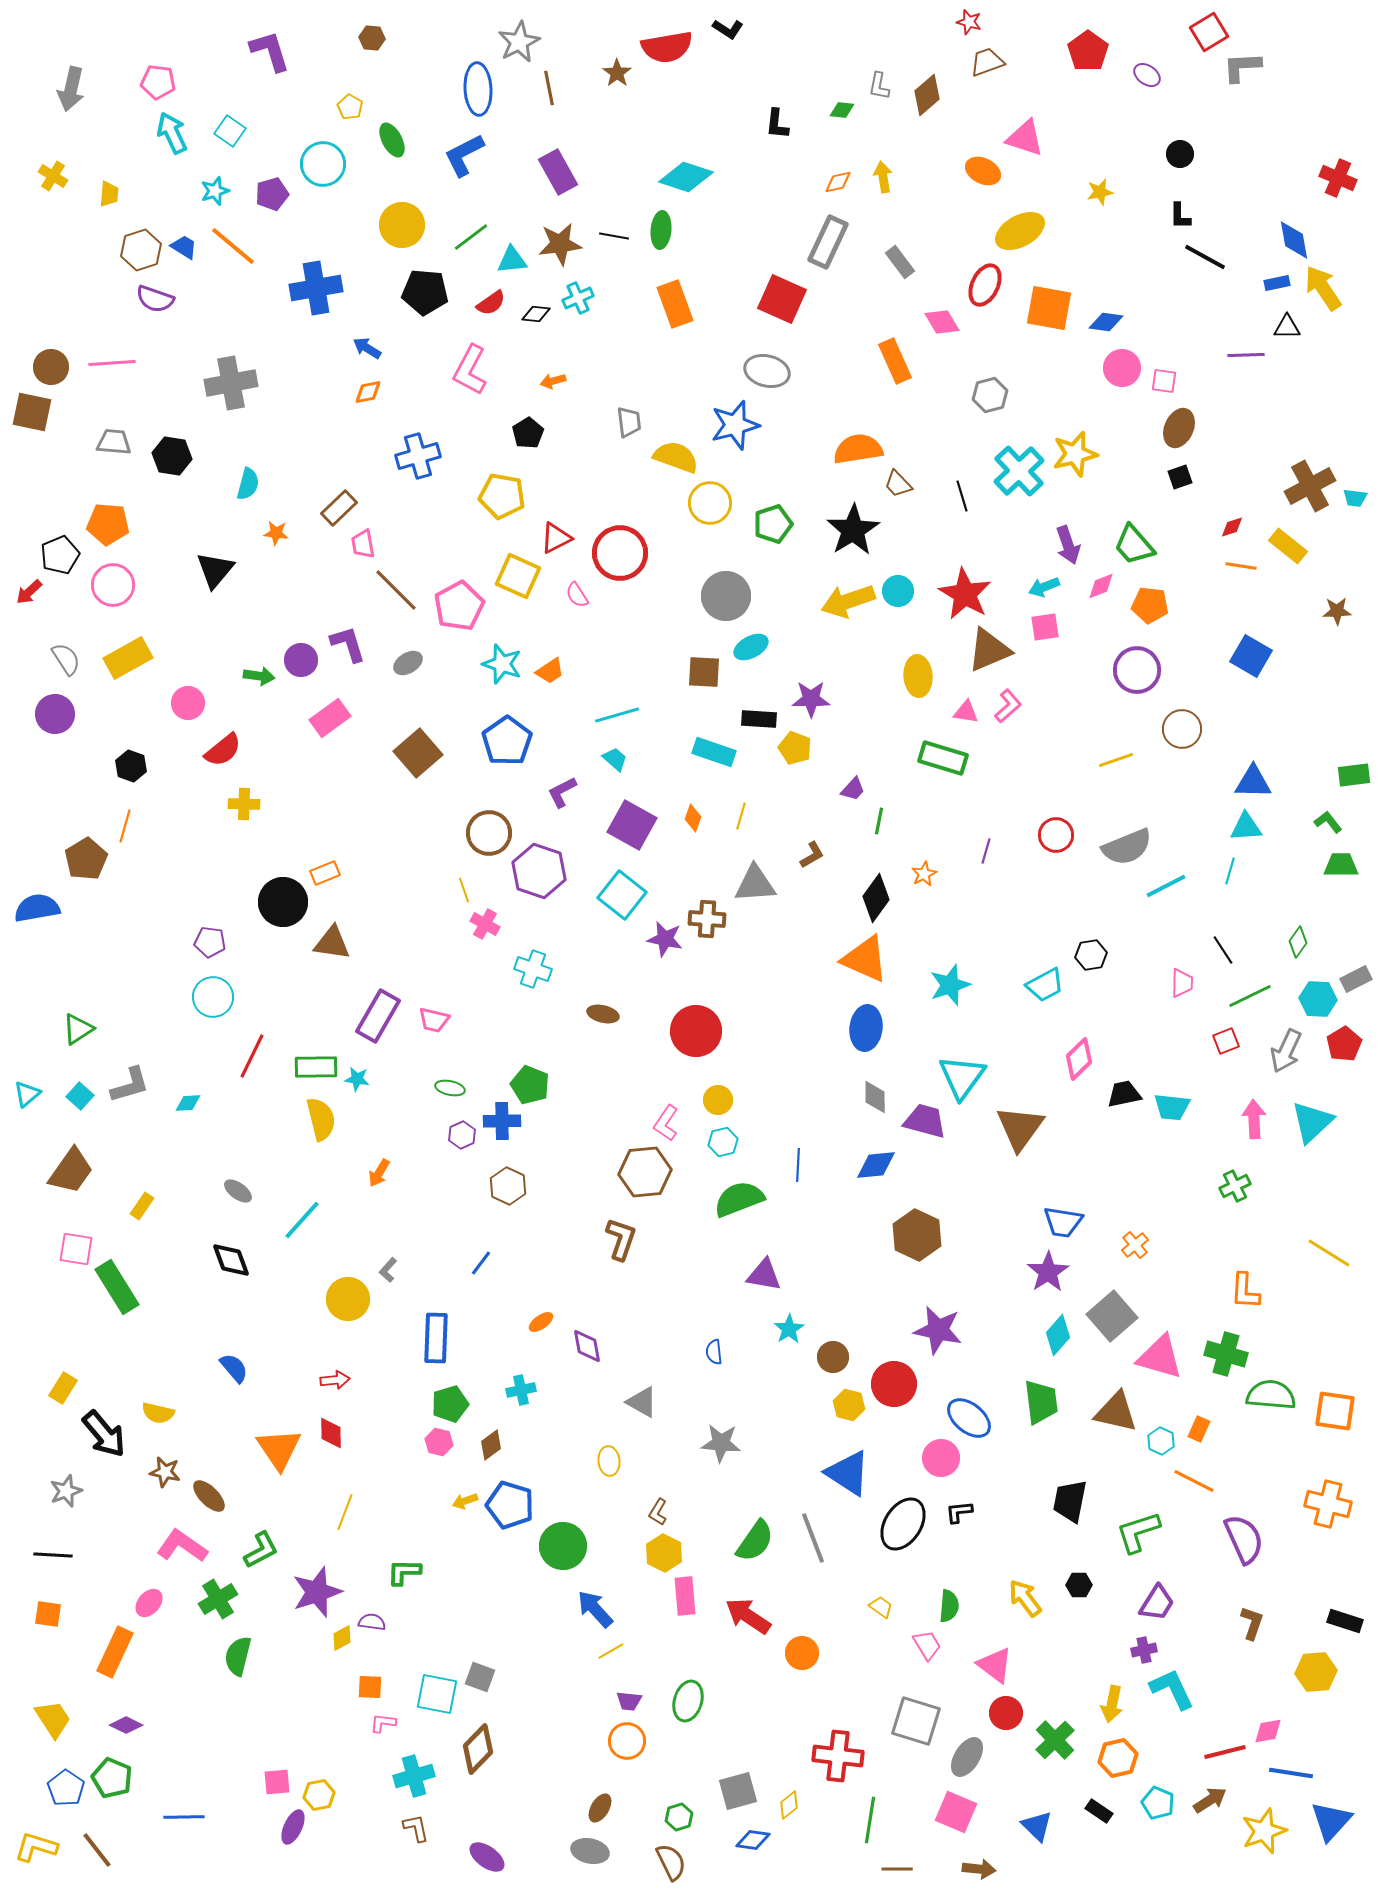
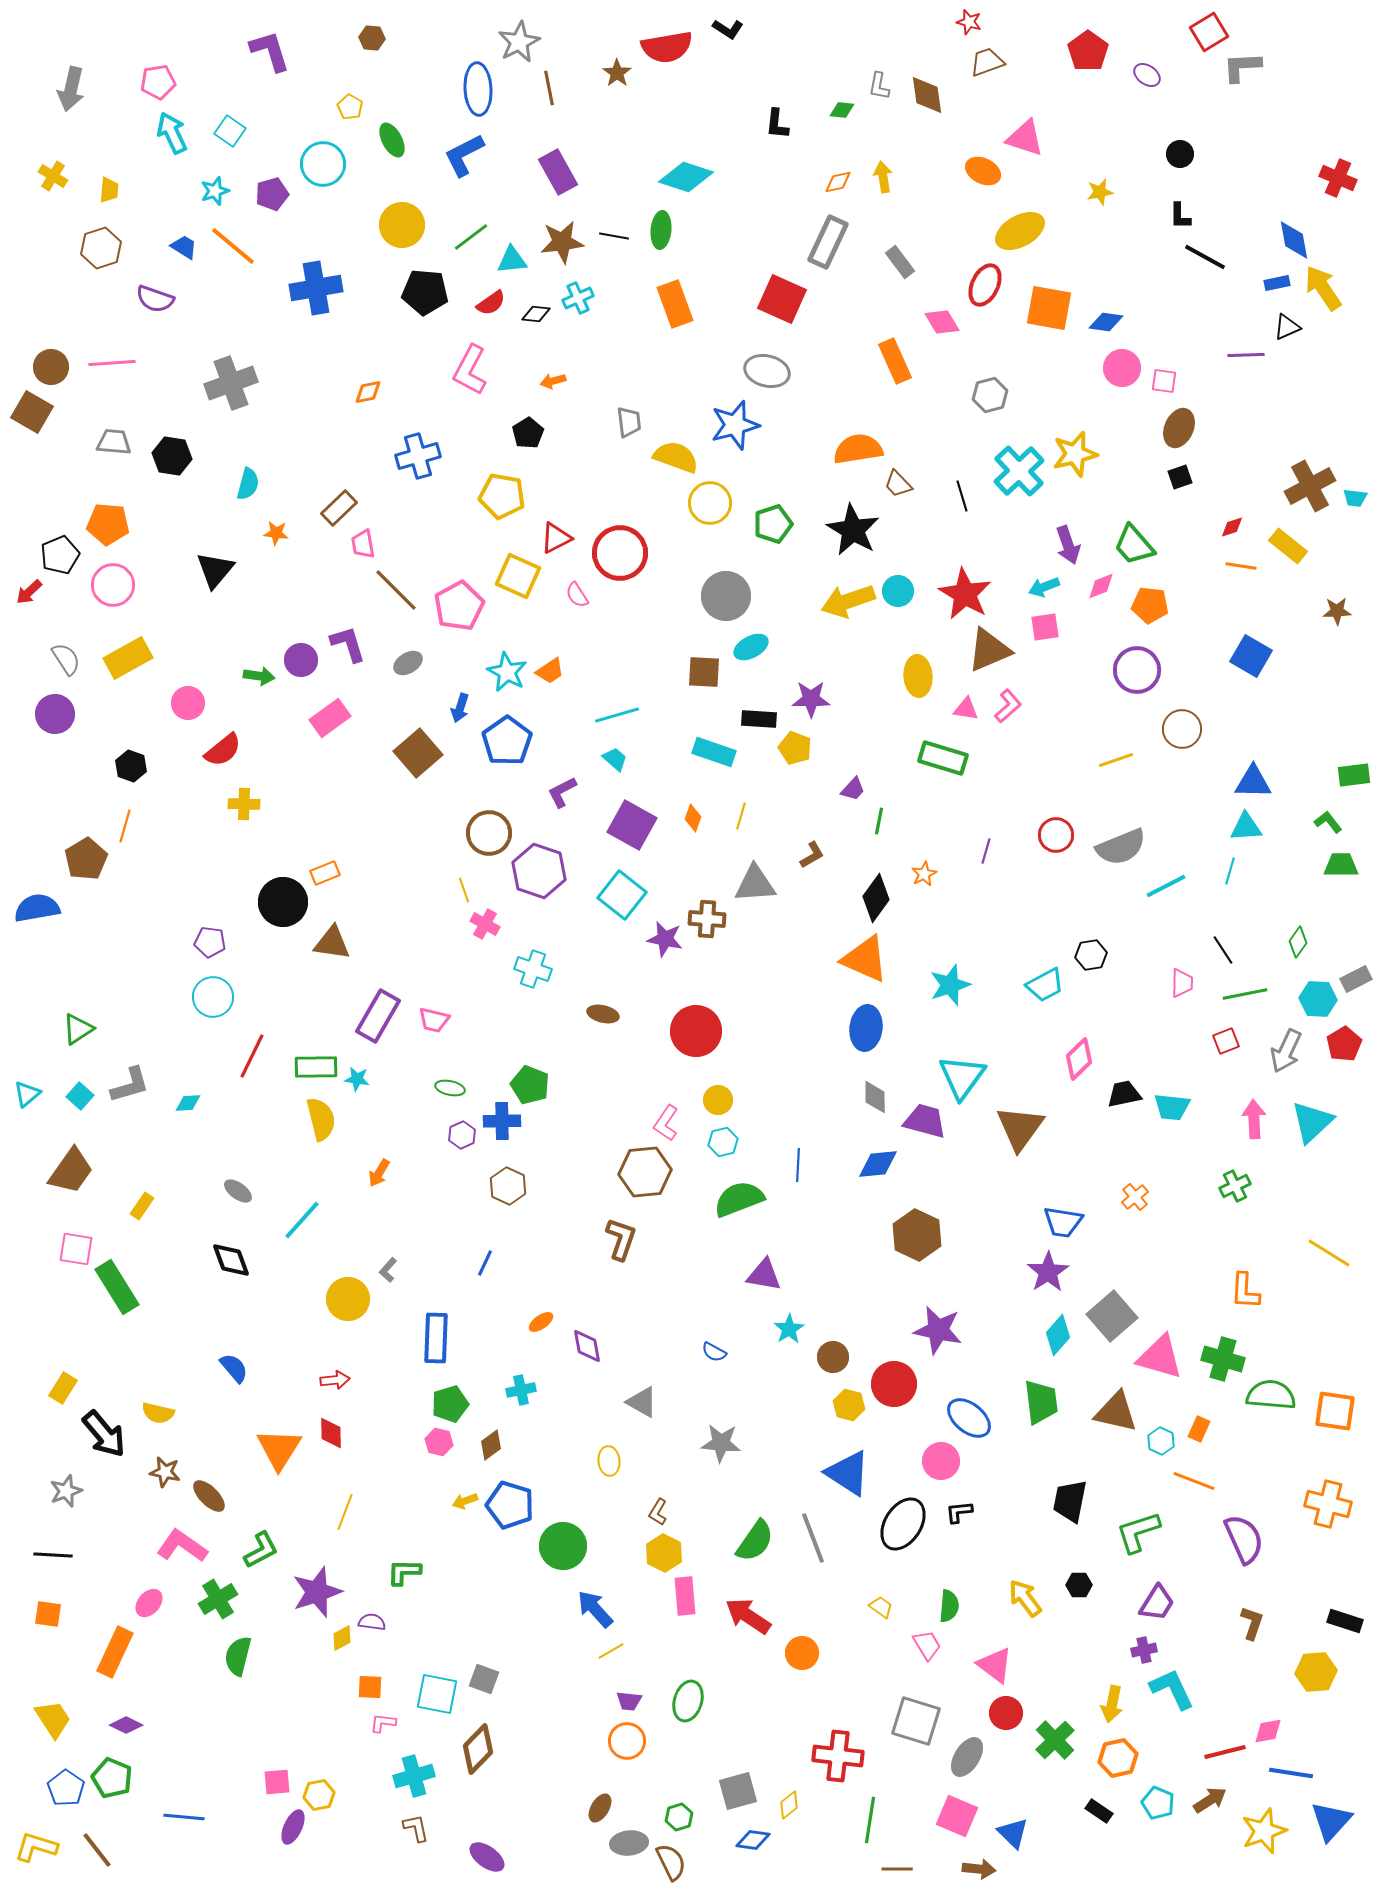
pink pentagon at (158, 82): rotated 16 degrees counterclockwise
brown diamond at (927, 95): rotated 57 degrees counterclockwise
yellow trapezoid at (109, 194): moved 4 px up
brown star at (560, 244): moved 2 px right, 2 px up
brown hexagon at (141, 250): moved 40 px left, 2 px up
black triangle at (1287, 327): rotated 24 degrees counterclockwise
blue arrow at (367, 348): moved 93 px right, 360 px down; rotated 104 degrees counterclockwise
gray cross at (231, 383): rotated 9 degrees counterclockwise
brown square at (32, 412): rotated 18 degrees clockwise
black star at (853, 530): rotated 10 degrees counterclockwise
cyan star at (502, 664): moved 5 px right, 8 px down; rotated 9 degrees clockwise
pink triangle at (966, 712): moved 3 px up
gray semicircle at (1127, 847): moved 6 px left
green line at (1250, 996): moved 5 px left, 2 px up; rotated 15 degrees clockwise
blue diamond at (876, 1165): moved 2 px right, 1 px up
orange cross at (1135, 1245): moved 48 px up
blue line at (481, 1263): moved 4 px right; rotated 12 degrees counterclockwise
blue semicircle at (714, 1352): rotated 55 degrees counterclockwise
green cross at (1226, 1354): moved 3 px left, 5 px down
orange triangle at (279, 1449): rotated 6 degrees clockwise
pink circle at (941, 1458): moved 3 px down
orange line at (1194, 1481): rotated 6 degrees counterclockwise
gray square at (480, 1677): moved 4 px right, 2 px down
pink square at (956, 1812): moved 1 px right, 4 px down
blue line at (184, 1817): rotated 6 degrees clockwise
blue triangle at (1037, 1826): moved 24 px left, 7 px down
gray ellipse at (590, 1851): moved 39 px right, 8 px up; rotated 18 degrees counterclockwise
